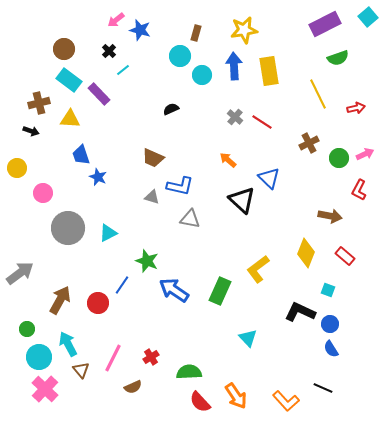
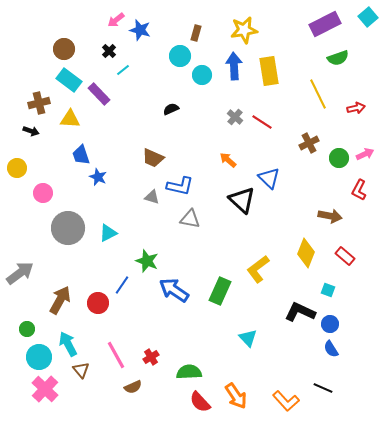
pink line at (113, 358): moved 3 px right, 3 px up; rotated 56 degrees counterclockwise
